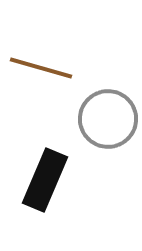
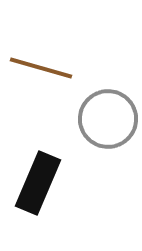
black rectangle: moved 7 px left, 3 px down
